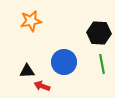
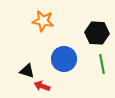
orange star: moved 12 px right; rotated 20 degrees clockwise
black hexagon: moved 2 px left
blue circle: moved 3 px up
black triangle: rotated 21 degrees clockwise
